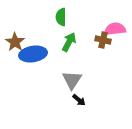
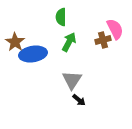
pink semicircle: rotated 70 degrees clockwise
brown cross: rotated 28 degrees counterclockwise
